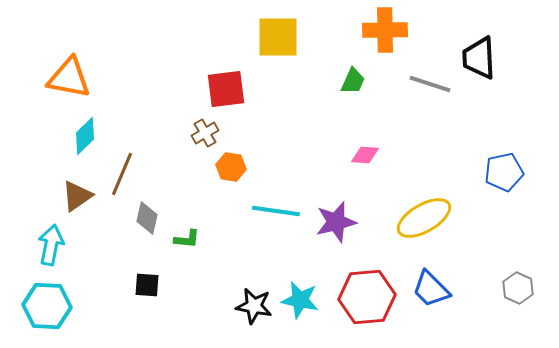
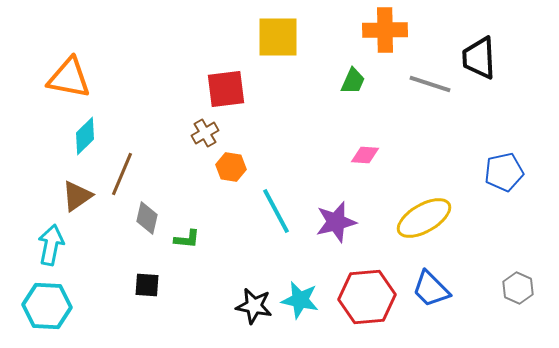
cyan line: rotated 54 degrees clockwise
